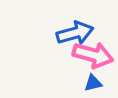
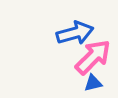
pink arrow: moved 2 px down; rotated 60 degrees counterclockwise
